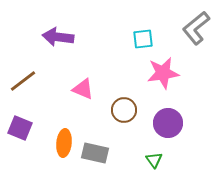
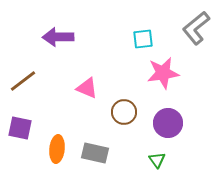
purple arrow: rotated 8 degrees counterclockwise
pink triangle: moved 4 px right, 1 px up
brown circle: moved 2 px down
purple square: rotated 10 degrees counterclockwise
orange ellipse: moved 7 px left, 6 px down
green triangle: moved 3 px right
